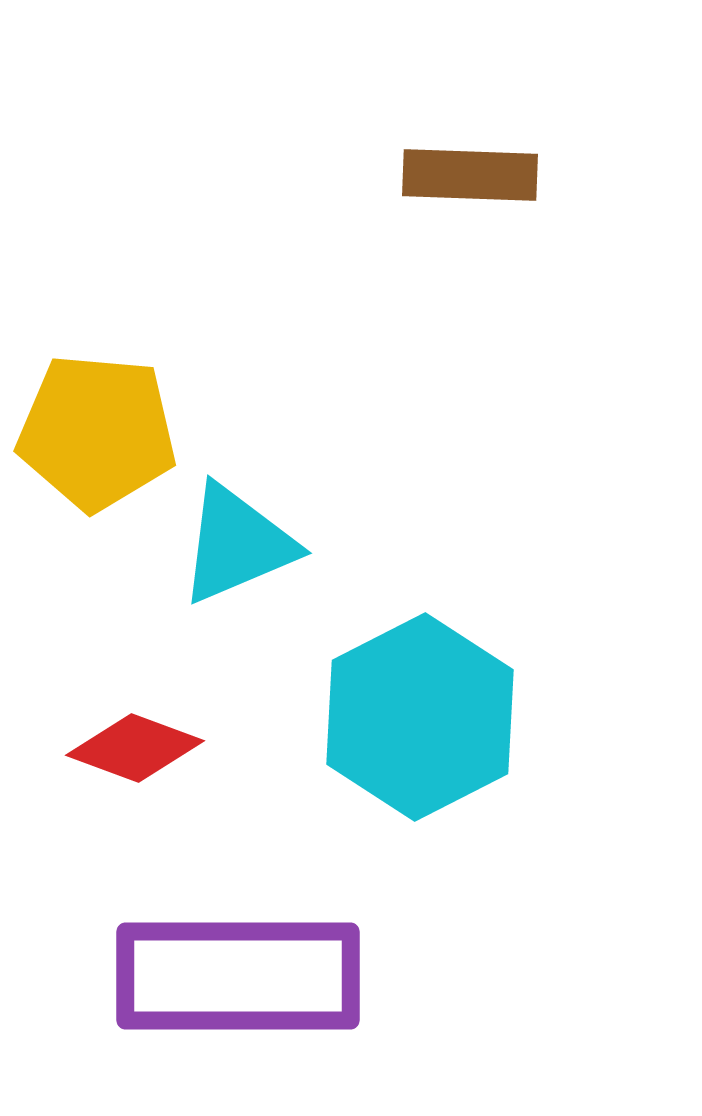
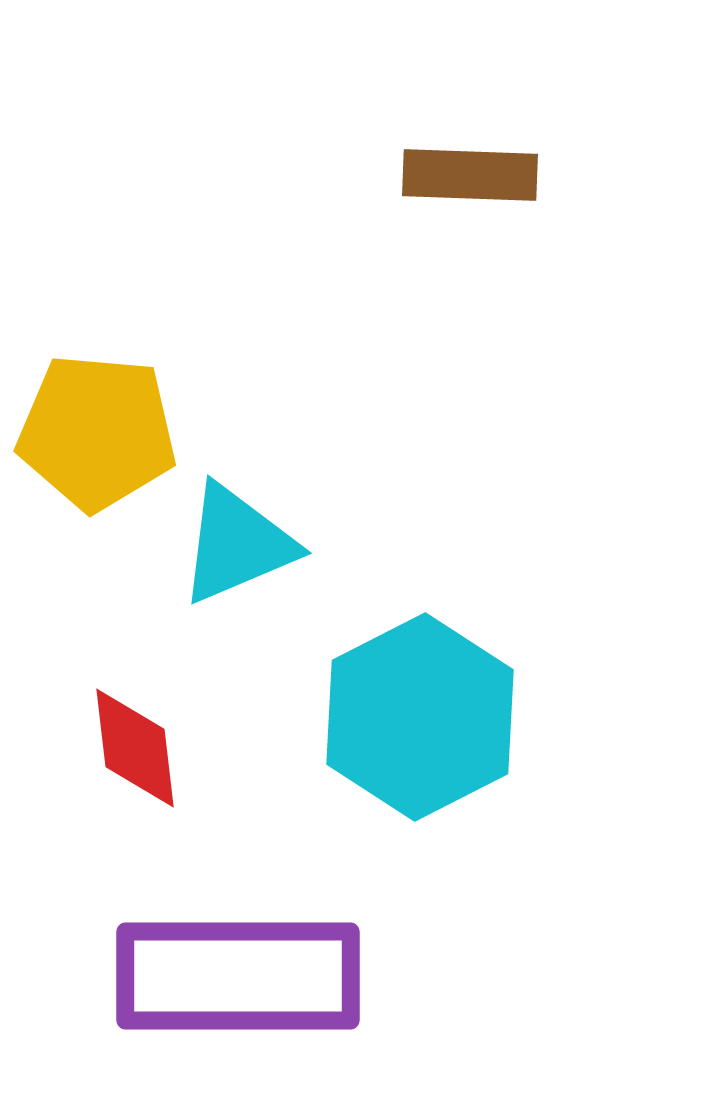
red diamond: rotated 63 degrees clockwise
